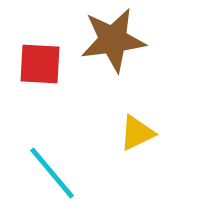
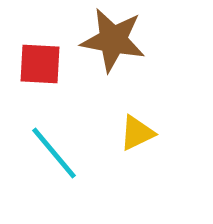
brown star: rotated 18 degrees clockwise
cyan line: moved 2 px right, 20 px up
